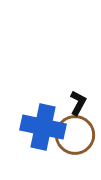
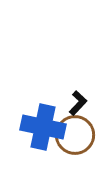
black L-shape: rotated 15 degrees clockwise
